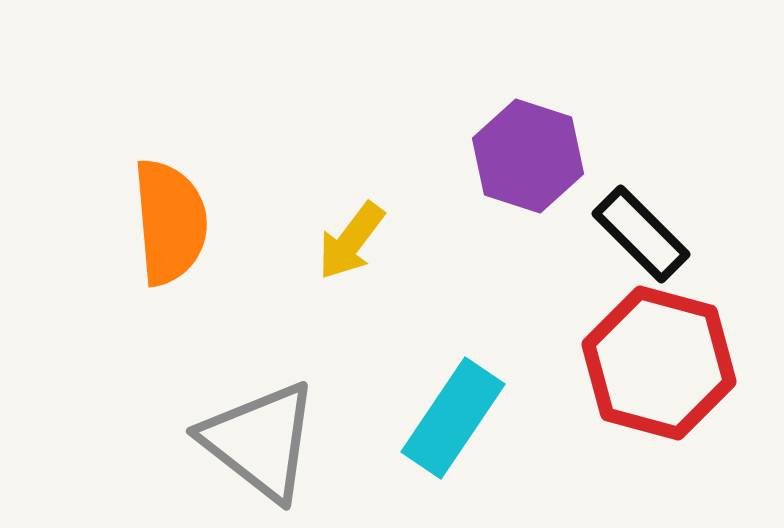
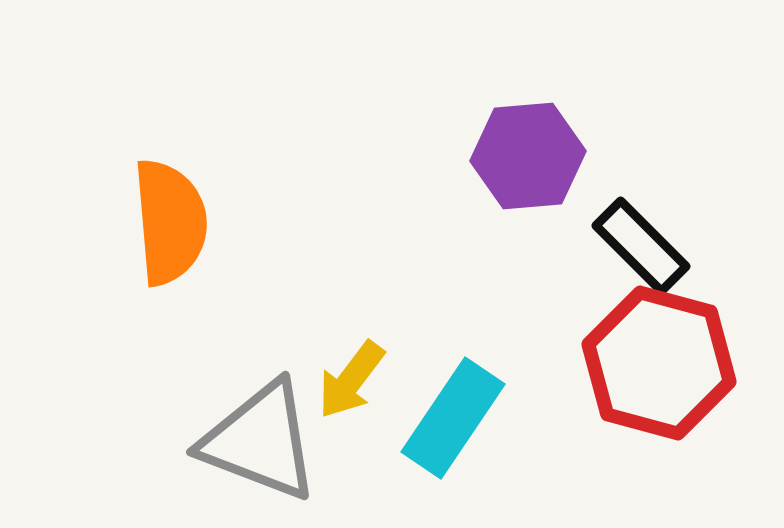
purple hexagon: rotated 23 degrees counterclockwise
black rectangle: moved 12 px down
yellow arrow: moved 139 px down
gray triangle: rotated 17 degrees counterclockwise
